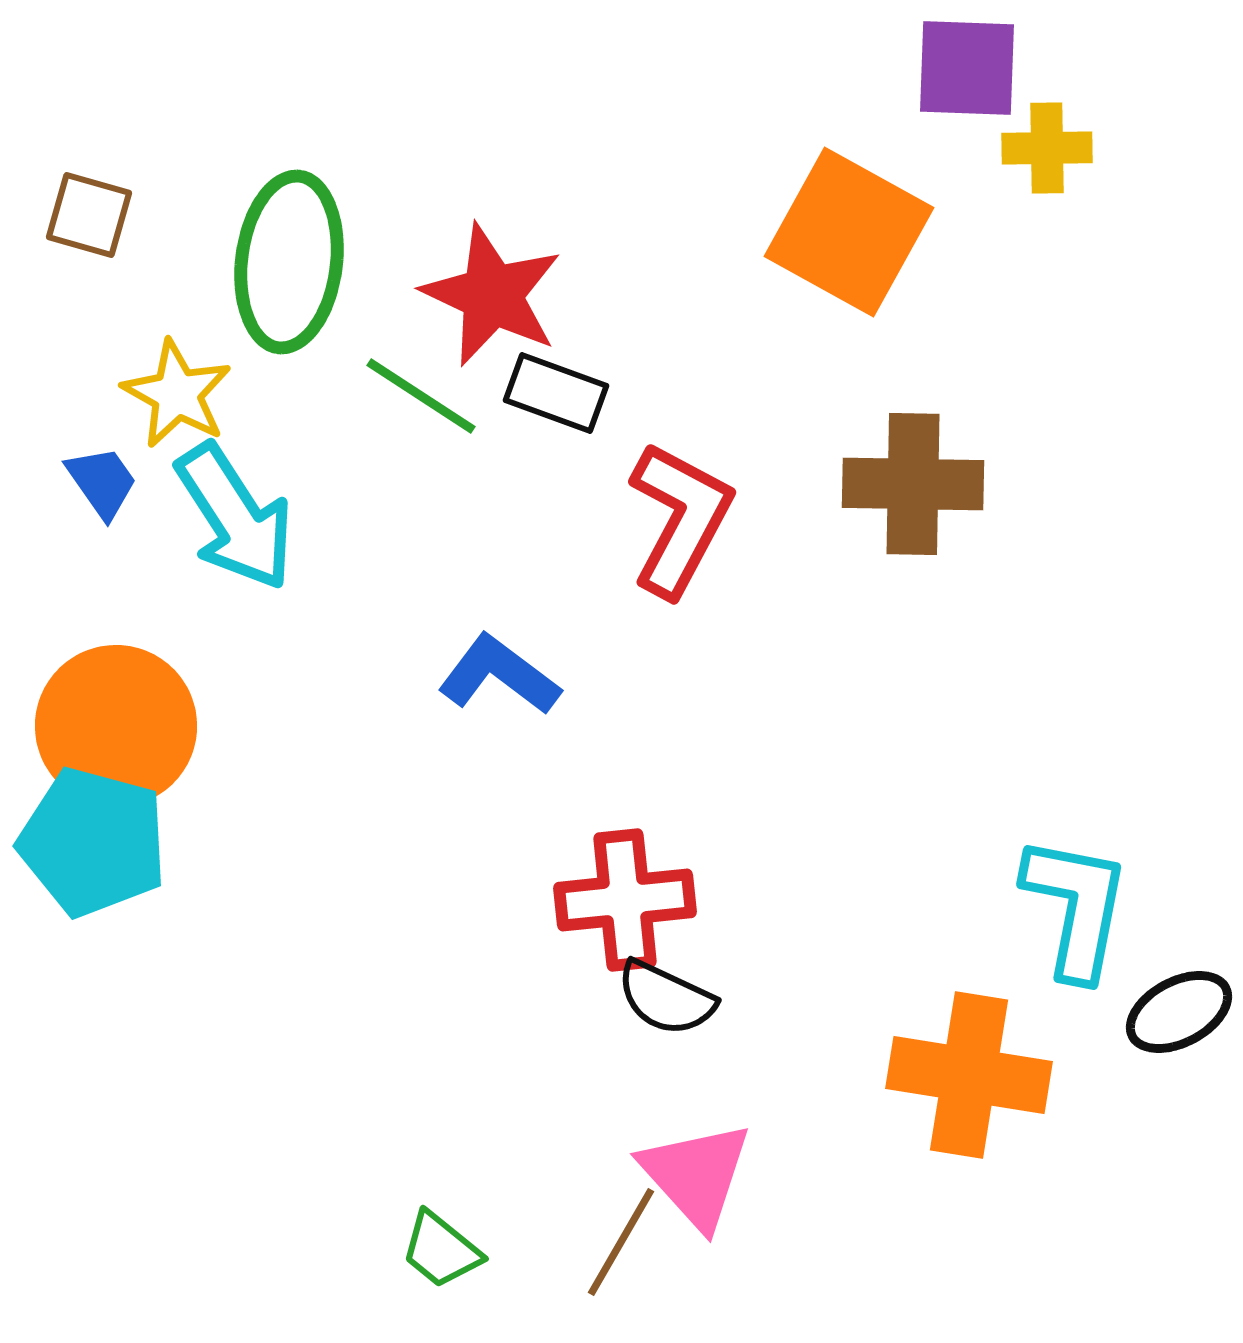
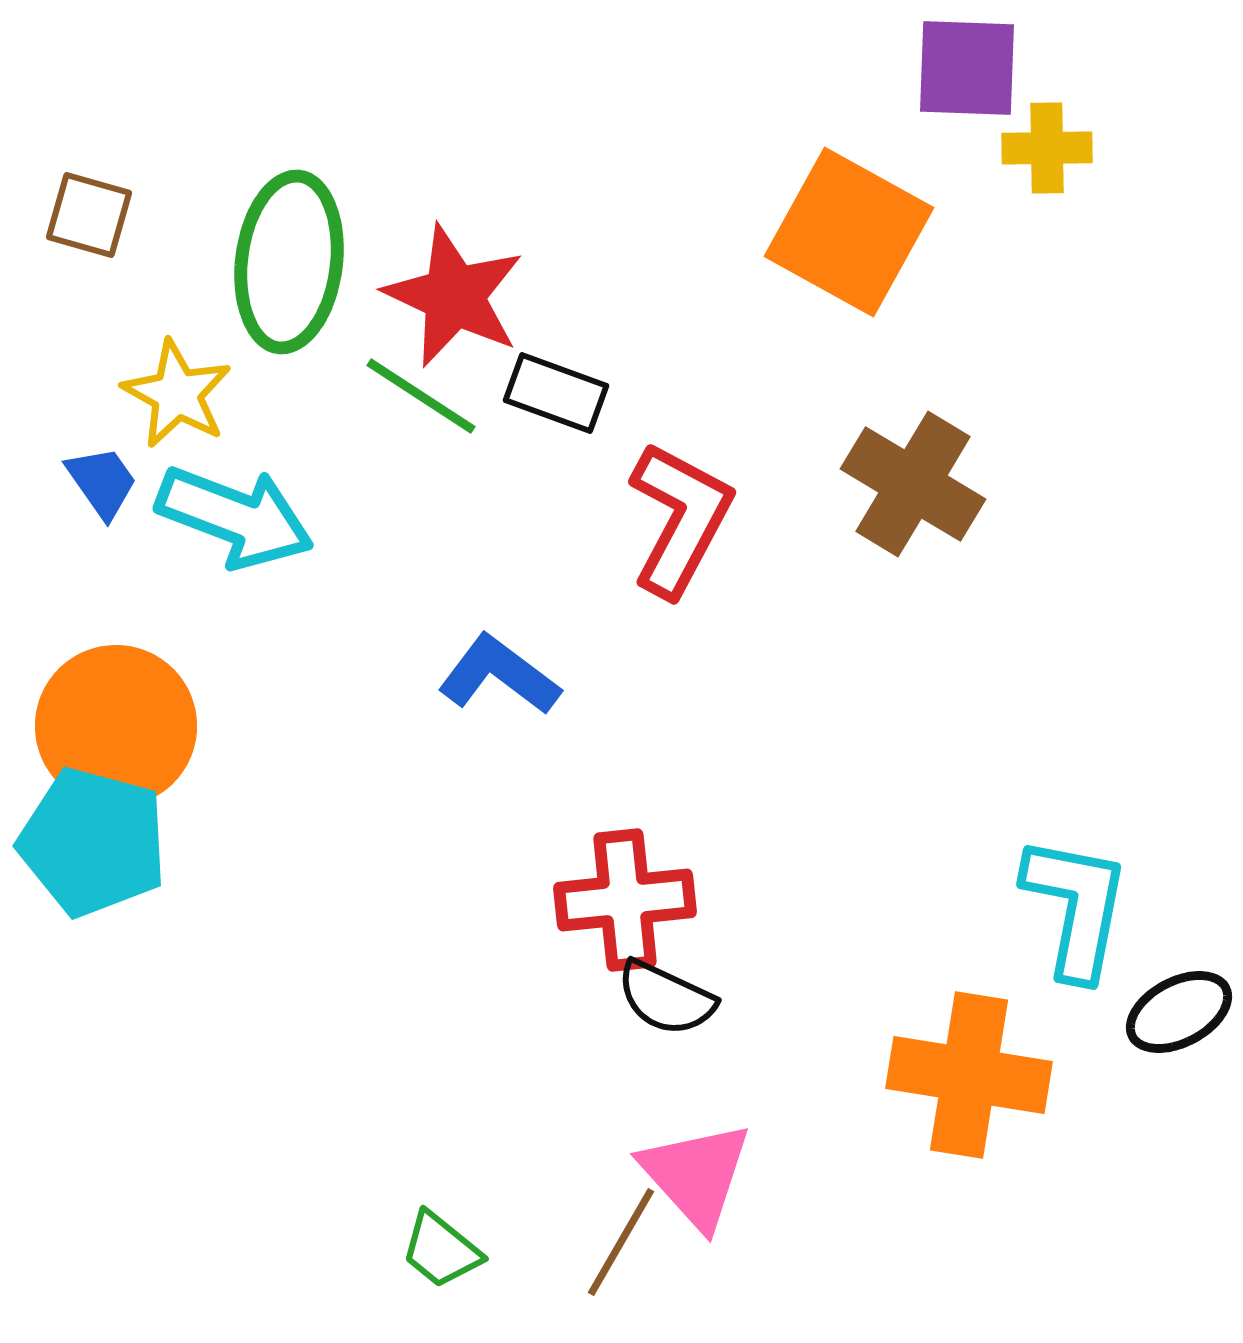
red star: moved 38 px left, 1 px down
brown cross: rotated 30 degrees clockwise
cyan arrow: rotated 36 degrees counterclockwise
